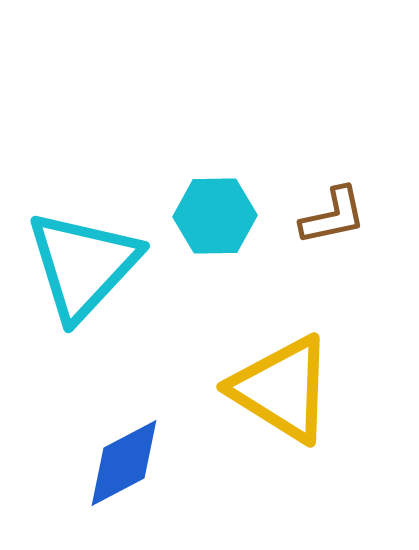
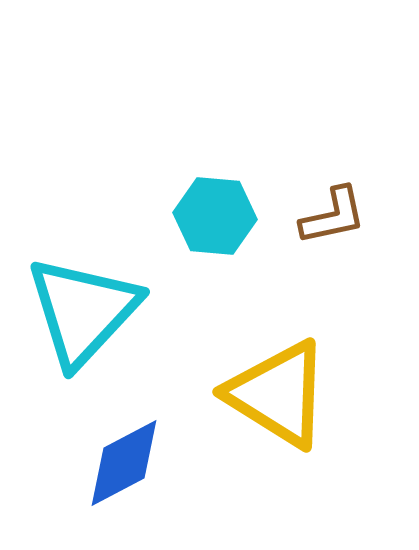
cyan hexagon: rotated 6 degrees clockwise
cyan triangle: moved 46 px down
yellow triangle: moved 4 px left, 5 px down
